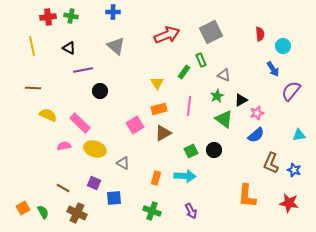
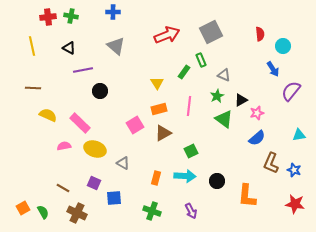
blue semicircle at (256, 135): moved 1 px right, 3 px down
black circle at (214, 150): moved 3 px right, 31 px down
red star at (289, 203): moved 6 px right, 1 px down
